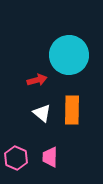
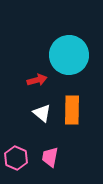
pink trapezoid: rotated 10 degrees clockwise
